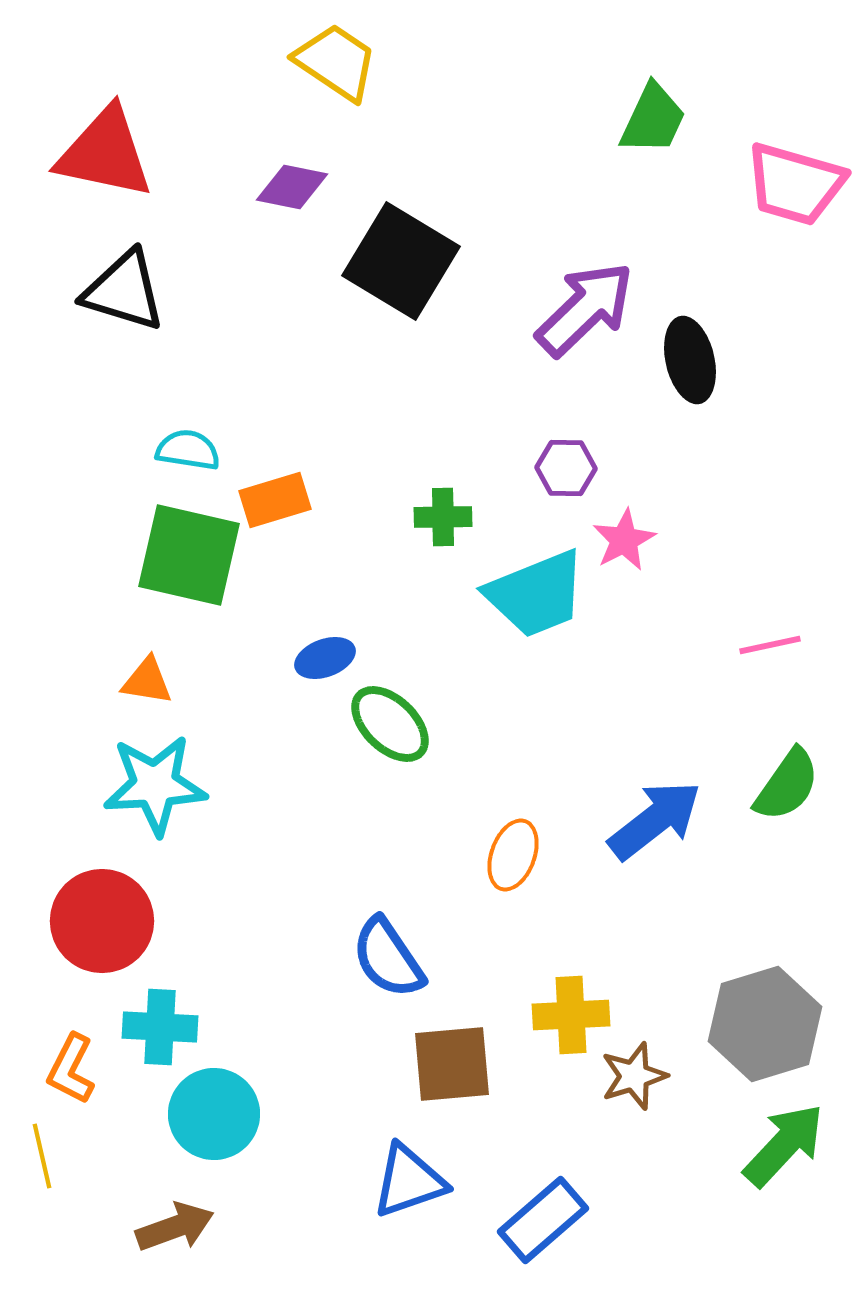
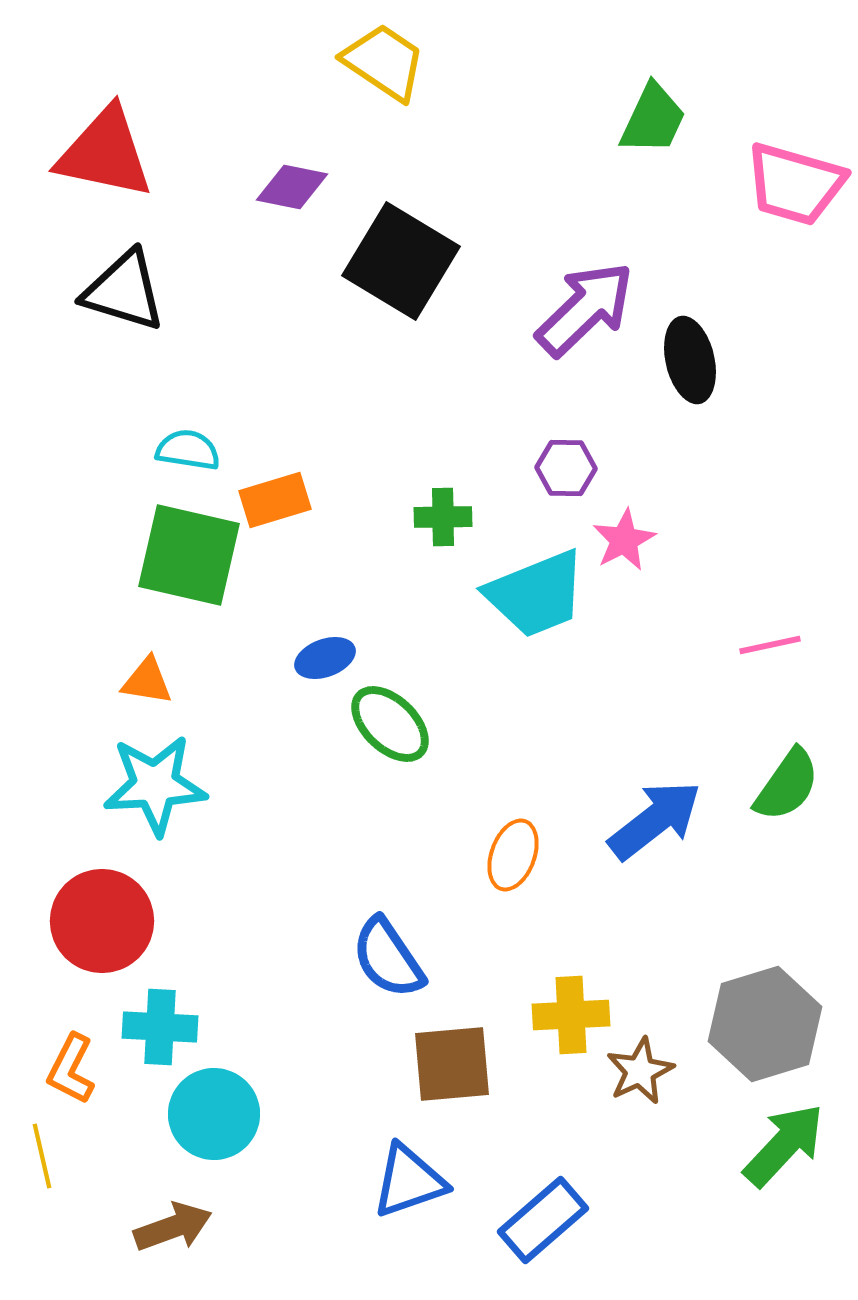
yellow trapezoid: moved 48 px right
brown star: moved 6 px right, 5 px up; rotated 8 degrees counterclockwise
brown arrow: moved 2 px left
